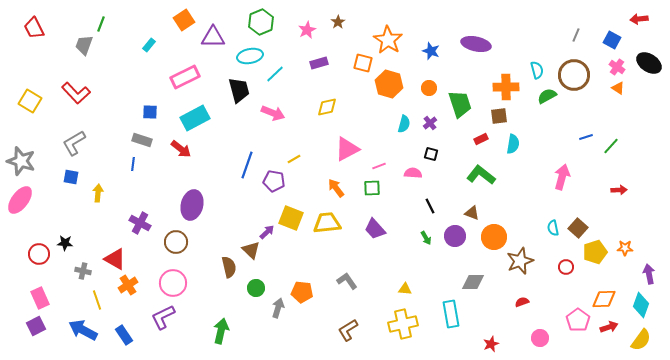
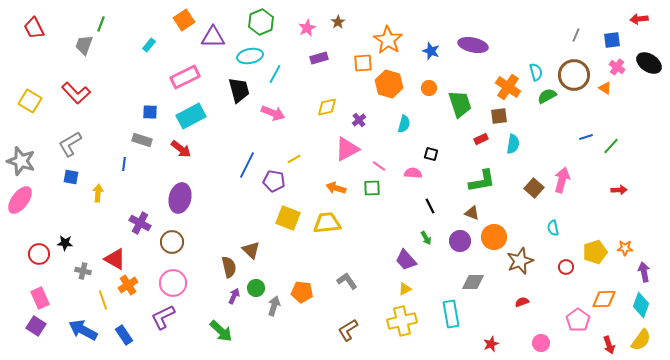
pink star at (307, 30): moved 2 px up
blue square at (612, 40): rotated 36 degrees counterclockwise
purple ellipse at (476, 44): moved 3 px left, 1 px down
purple rectangle at (319, 63): moved 5 px up
orange square at (363, 63): rotated 18 degrees counterclockwise
cyan semicircle at (537, 70): moved 1 px left, 2 px down
cyan line at (275, 74): rotated 18 degrees counterclockwise
orange cross at (506, 87): moved 2 px right; rotated 35 degrees clockwise
orange triangle at (618, 88): moved 13 px left
cyan rectangle at (195, 118): moved 4 px left, 2 px up
purple cross at (430, 123): moved 71 px left, 3 px up
gray L-shape at (74, 143): moved 4 px left, 1 px down
blue line at (133, 164): moved 9 px left
blue line at (247, 165): rotated 8 degrees clockwise
pink line at (379, 166): rotated 56 degrees clockwise
green L-shape at (481, 175): moved 1 px right, 6 px down; rotated 132 degrees clockwise
pink arrow at (562, 177): moved 3 px down
orange arrow at (336, 188): rotated 36 degrees counterclockwise
purple ellipse at (192, 205): moved 12 px left, 7 px up
yellow square at (291, 218): moved 3 px left
brown square at (578, 228): moved 44 px left, 40 px up
purple trapezoid at (375, 229): moved 31 px right, 31 px down
purple arrow at (267, 232): moved 33 px left, 64 px down; rotated 21 degrees counterclockwise
purple circle at (455, 236): moved 5 px right, 5 px down
brown circle at (176, 242): moved 4 px left
purple arrow at (649, 274): moved 5 px left, 2 px up
yellow triangle at (405, 289): rotated 32 degrees counterclockwise
yellow line at (97, 300): moved 6 px right
gray arrow at (278, 308): moved 4 px left, 2 px up
yellow cross at (403, 324): moved 1 px left, 3 px up
purple square at (36, 326): rotated 30 degrees counterclockwise
red arrow at (609, 327): moved 18 px down; rotated 90 degrees clockwise
green arrow at (221, 331): rotated 120 degrees clockwise
pink circle at (540, 338): moved 1 px right, 5 px down
